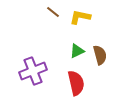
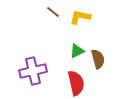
brown semicircle: moved 2 px left, 4 px down
purple cross: rotated 8 degrees clockwise
